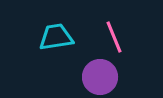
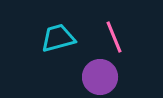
cyan trapezoid: moved 2 px right, 1 px down; rotated 6 degrees counterclockwise
